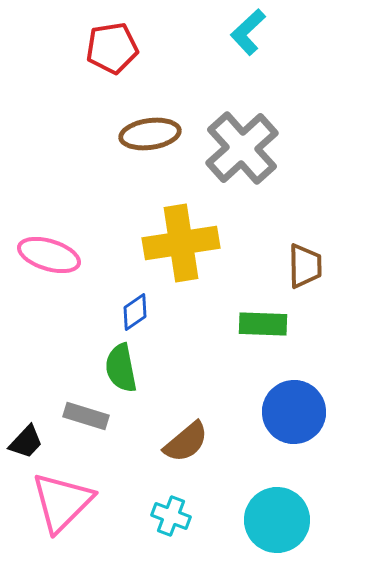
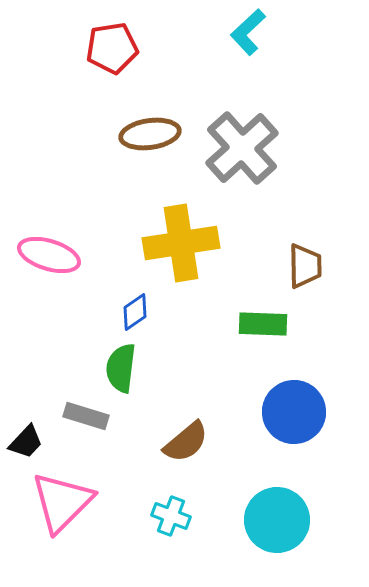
green semicircle: rotated 18 degrees clockwise
